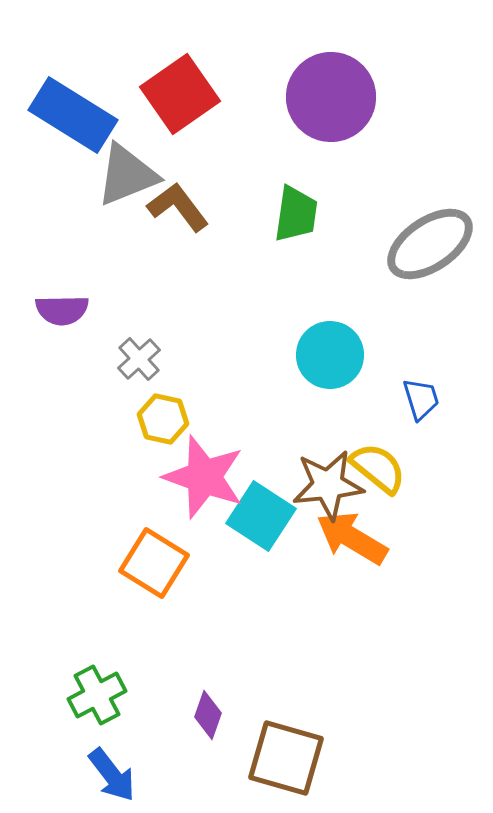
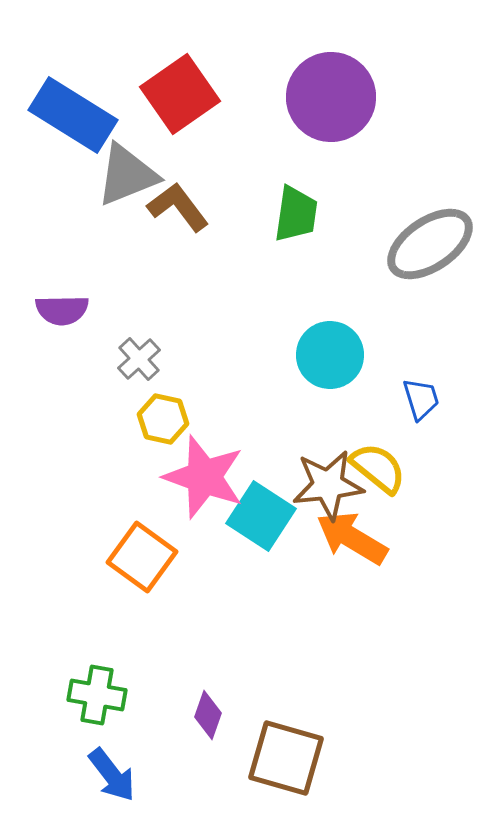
orange square: moved 12 px left, 6 px up; rotated 4 degrees clockwise
green cross: rotated 38 degrees clockwise
